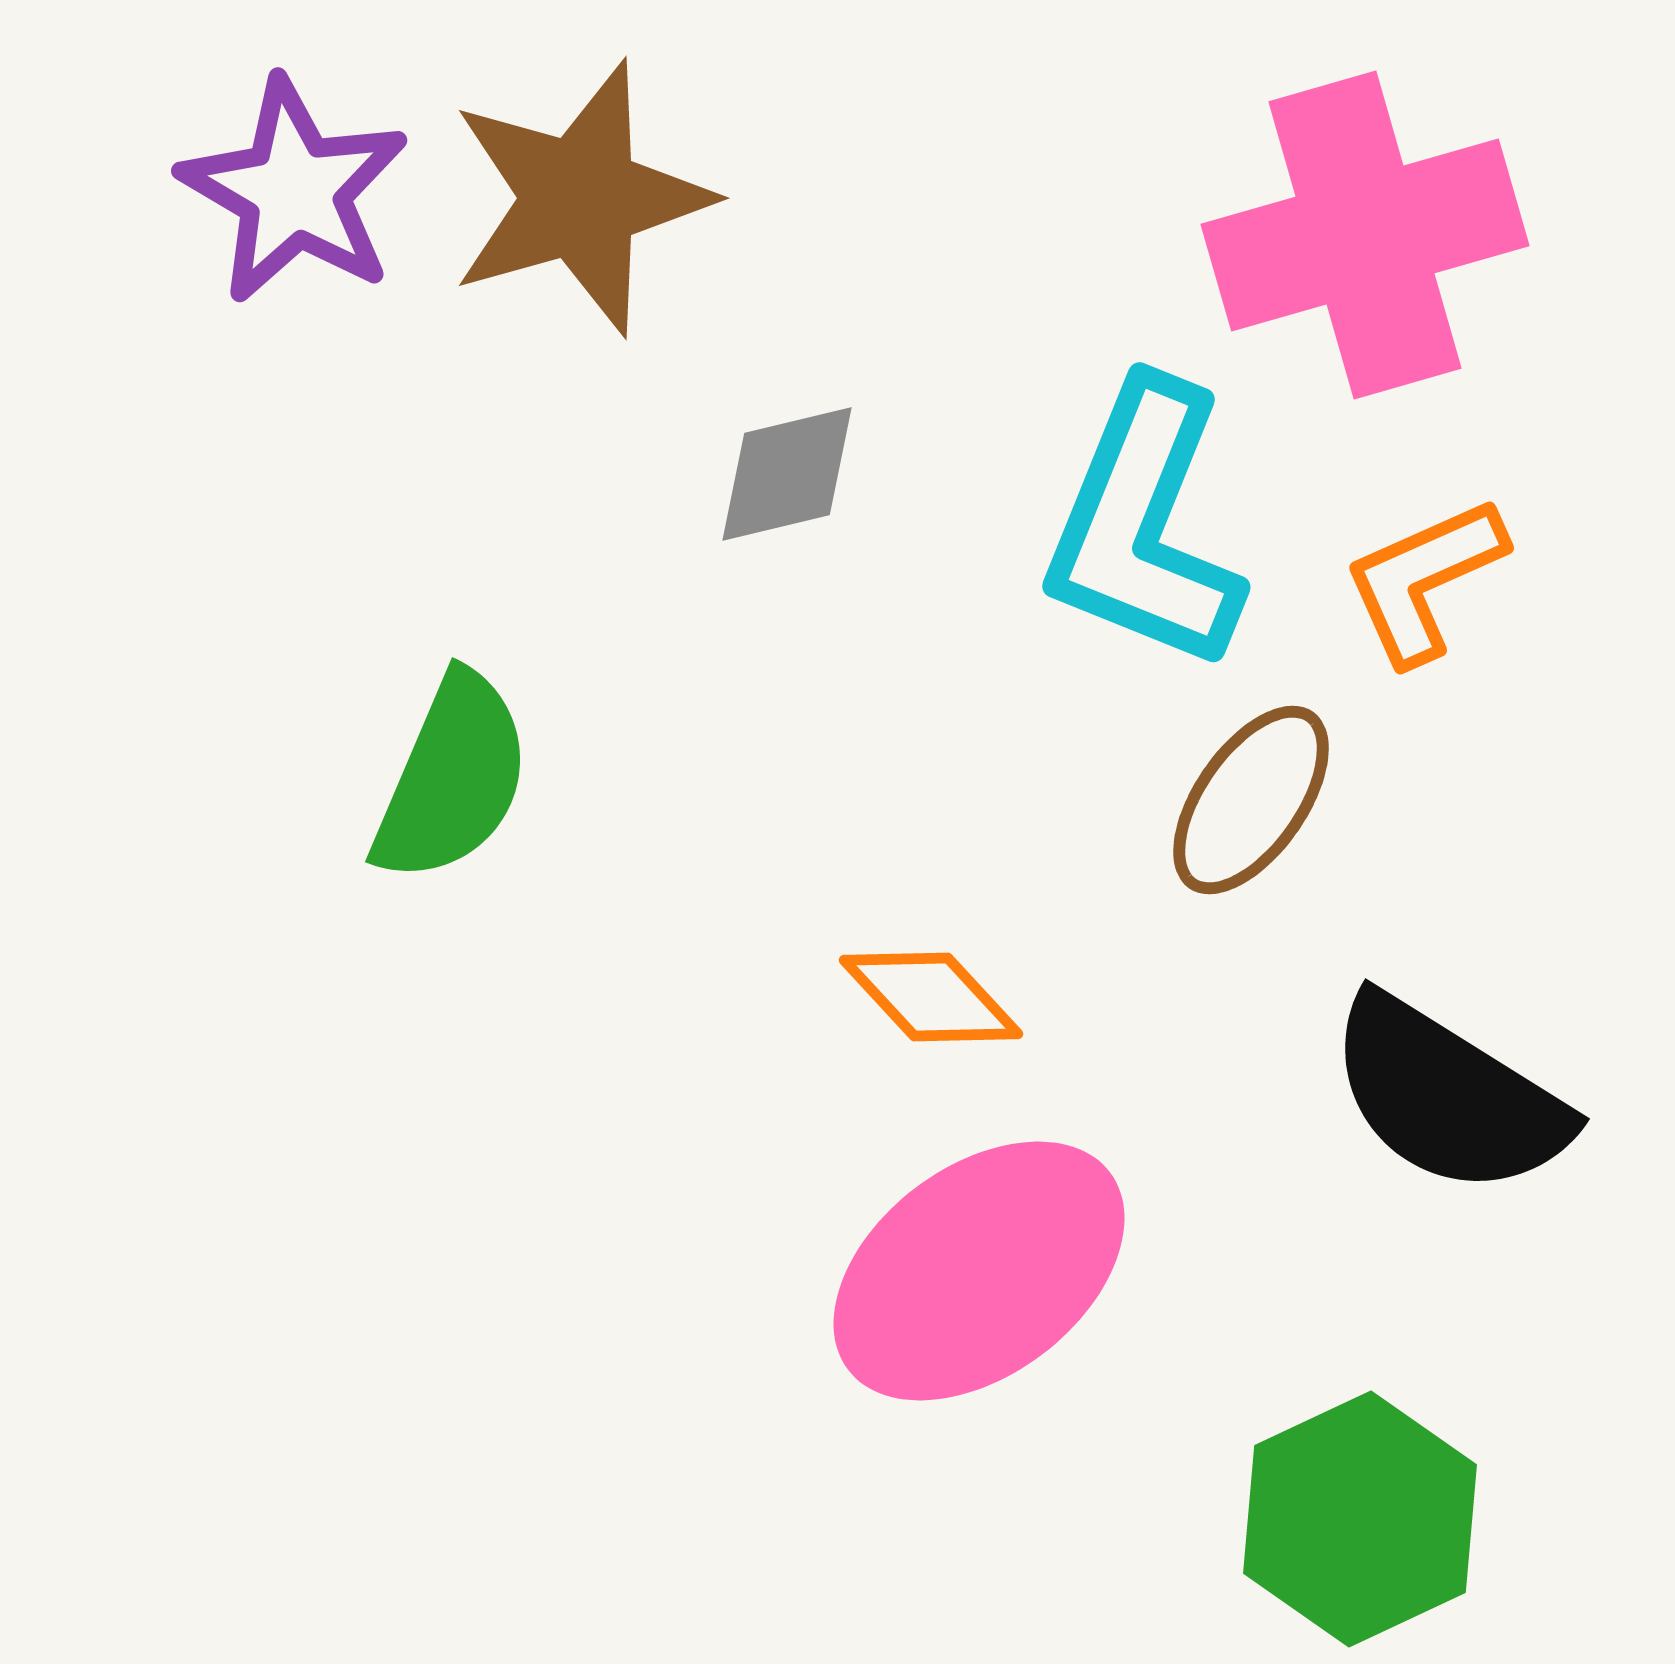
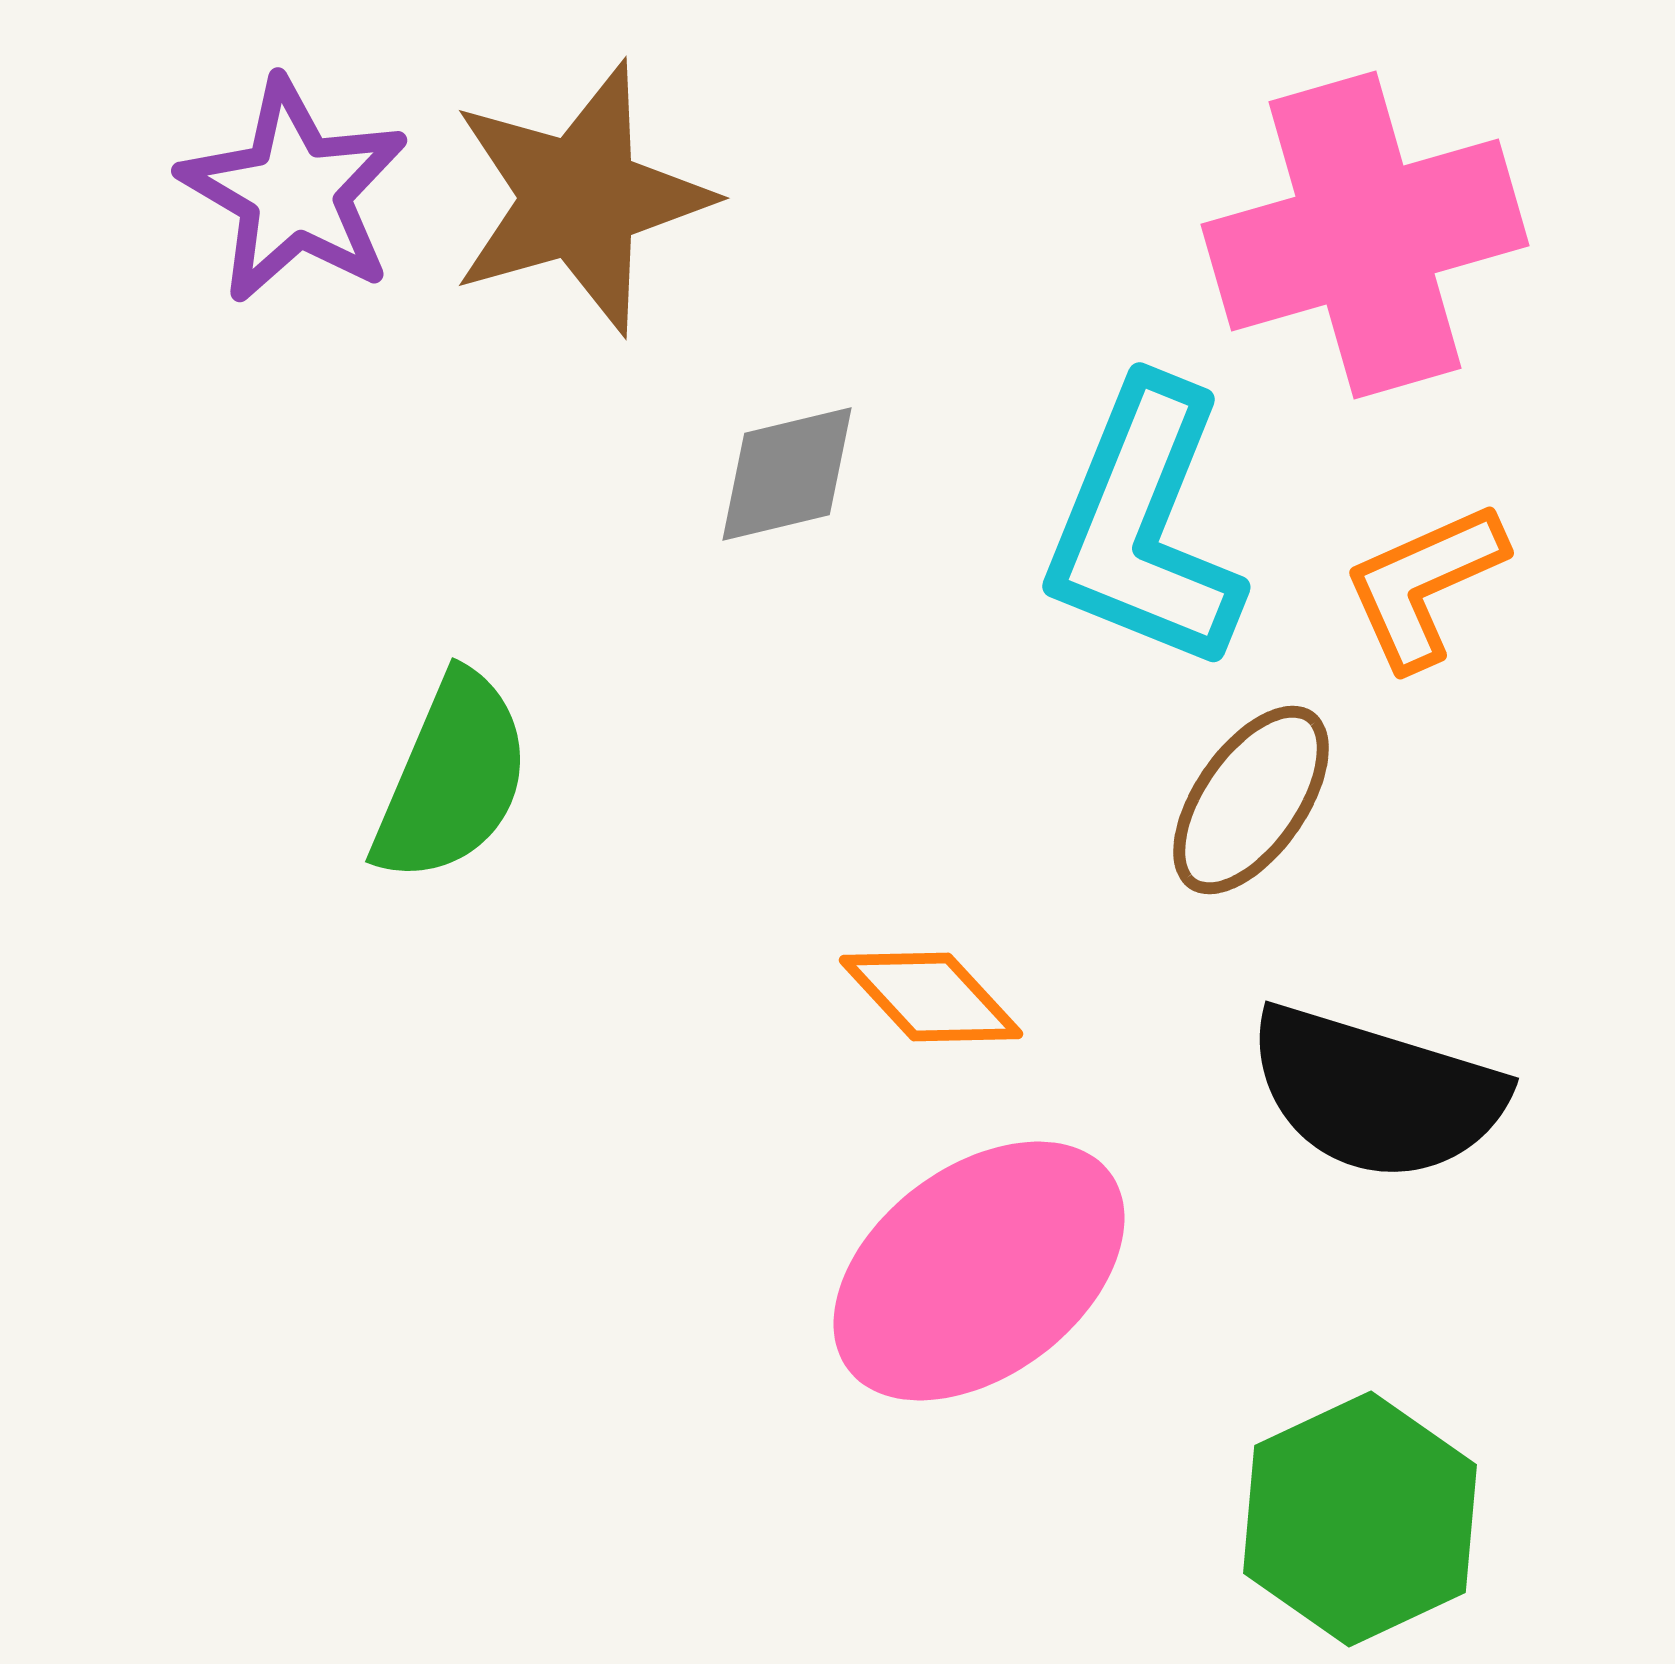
orange L-shape: moved 5 px down
black semicircle: moved 72 px left, 3 px up; rotated 15 degrees counterclockwise
